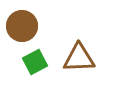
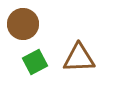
brown circle: moved 1 px right, 2 px up
